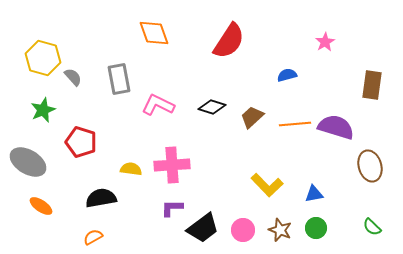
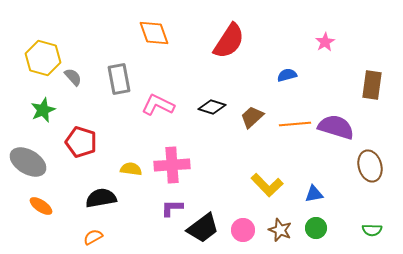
green semicircle: moved 3 px down; rotated 42 degrees counterclockwise
